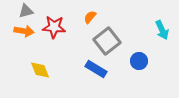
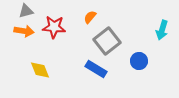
cyan arrow: rotated 42 degrees clockwise
